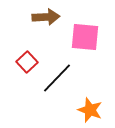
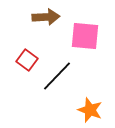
pink square: moved 1 px up
red square: moved 2 px up; rotated 10 degrees counterclockwise
black line: moved 2 px up
